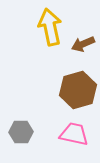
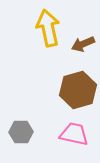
yellow arrow: moved 2 px left, 1 px down
